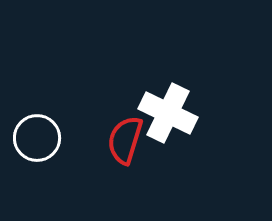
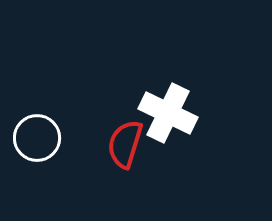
red semicircle: moved 4 px down
